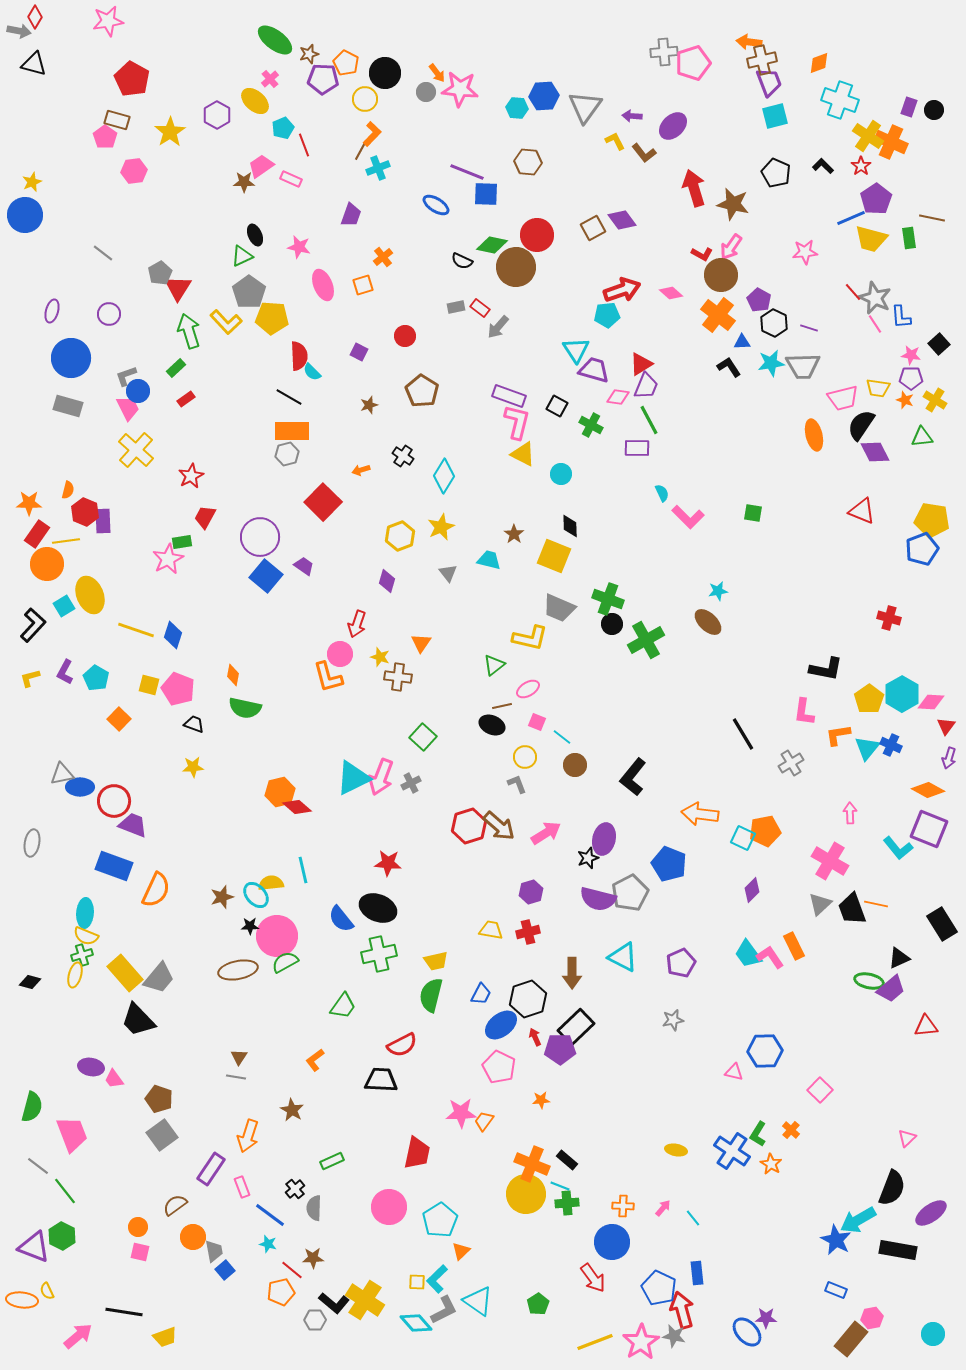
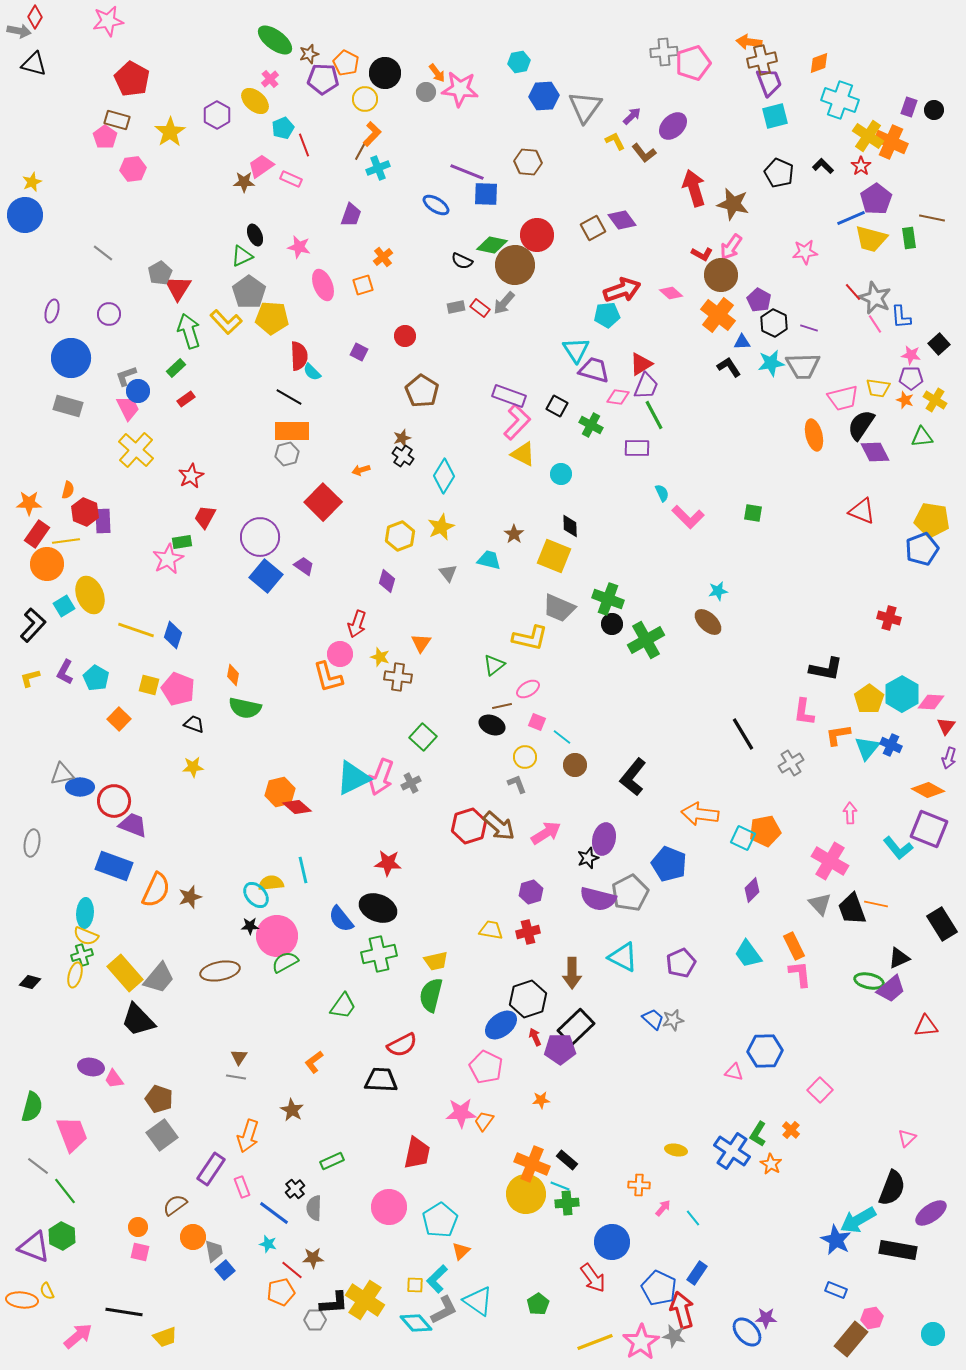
cyan hexagon at (517, 108): moved 2 px right, 46 px up; rotated 15 degrees counterclockwise
purple arrow at (632, 116): rotated 132 degrees clockwise
pink hexagon at (134, 171): moved 1 px left, 2 px up
black pentagon at (776, 173): moved 3 px right
brown circle at (516, 267): moved 1 px left, 2 px up
gray arrow at (498, 327): moved 6 px right, 24 px up
brown star at (369, 405): moved 33 px right, 33 px down
green line at (649, 420): moved 5 px right, 5 px up
pink L-shape at (517, 422): rotated 30 degrees clockwise
brown star at (222, 897): moved 32 px left
gray triangle at (820, 904): rotated 30 degrees counterclockwise
pink L-shape at (770, 957): moved 30 px right, 17 px down; rotated 28 degrees clockwise
brown ellipse at (238, 970): moved 18 px left, 1 px down
blue trapezoid at (481, 994): moved 172 px right, 25 px down; rotated 75 degrees counterclockwise
orange L-shape at (315, 1060): moved 1 px left, 2 px down
pink pentagon at (499, 1067): moved 13 px left
orange cross at (623, 1206): moved 16 px right, 21 px up
blue line at (270, 1215): moved 4 px right, 2 px up
blue rectangle at (697, 1273): rotated 40 degrees clockwise
yellow square at (417, 1282): moved 2 px left, 3 px down
black L-shape at (334, 1303): rotated 44 degrees counterclockwise
